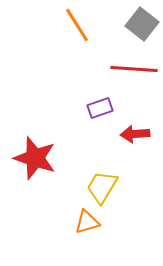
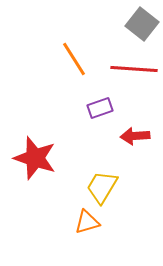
orange line: moved 3 px left, 34 px down
red arrow: moved 2 px down
